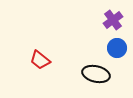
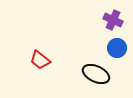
purple cross: rotated 30 degrees counterclockwise
black ellipse: rotated 12 degrees clockwise
